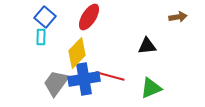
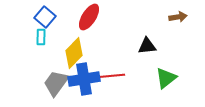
yellow diamond: moved 3 px left
red line: rotated 20 degrees counterclockwise
green triangle: moved 15 px right, 10 px up; rotated 15 degrees counterclockwise
